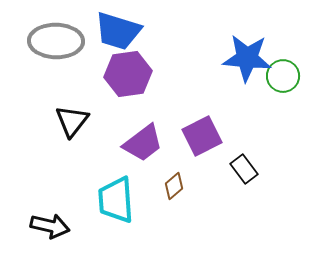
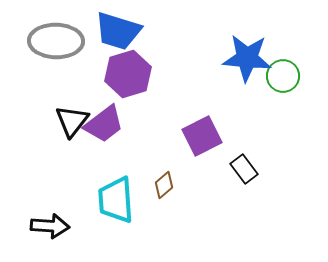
purple hexagon: rotated 9 degrees counterclockwise
purple trapezoid: moved 39 px left, 19 px up
brown diamond: moved 10 px left, 1 px up
black arrow: rotated 9 degrees counterclockwise
